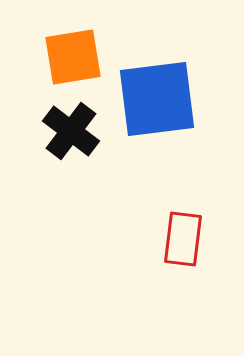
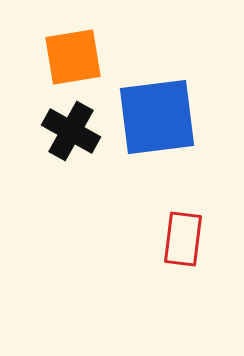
blue square: moved 18 px down
black cross: rotated 8 degrees counterclockwise
